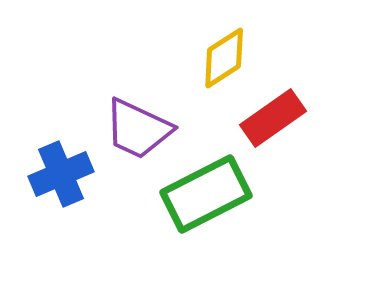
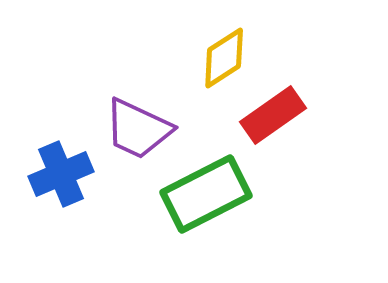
red rectangle: moved 3 px up
